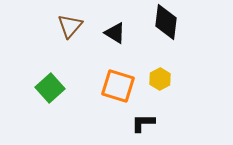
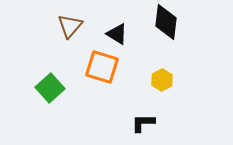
black triangle: moved 2 px right, 1 px down
yellow hexagon: moved 2 px right, 1 px down
orange square: moved 16 px left, 19 px up
